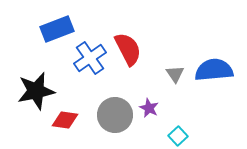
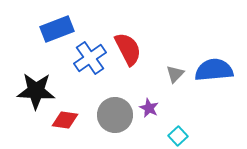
gray triangle: rotated 18 degrees clockwise
black star: rotated 15 degrees clockwise
